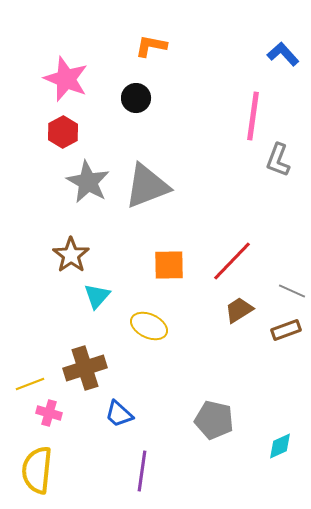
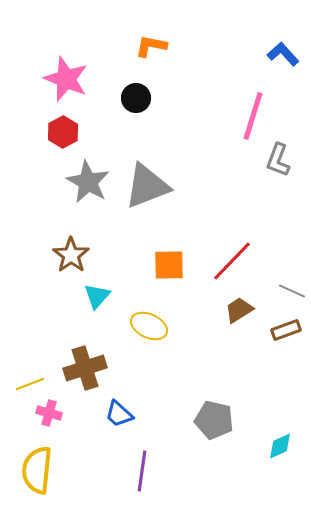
pink line: rotated 9 degrees clockwise
